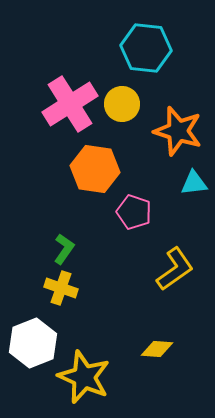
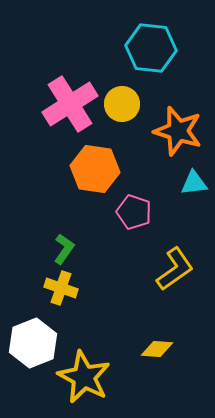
cyan hexagon: moved 5 px right
yellow star: rotated 4 degrees clockwise
